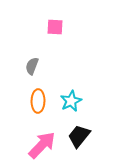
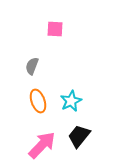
pink square: moved 2 px down
orange ellipse: rotated 20 degrees counterclockwise
